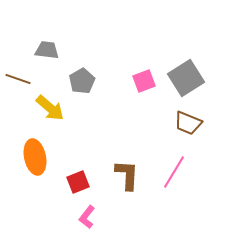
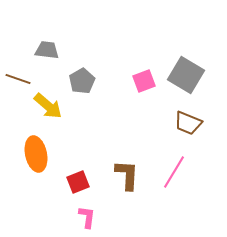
gray square: moved 3 px up; rotated 27 degrees counterclockwise
yellow arrow: moved 2 px left, 2 px up
orange ellipse: moved 1 px right, 3 px up
pink L-shape: rotated 150 degrees clockwise
